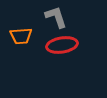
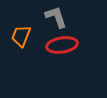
orange trapezoid: rotated 115 degrees clockwise
